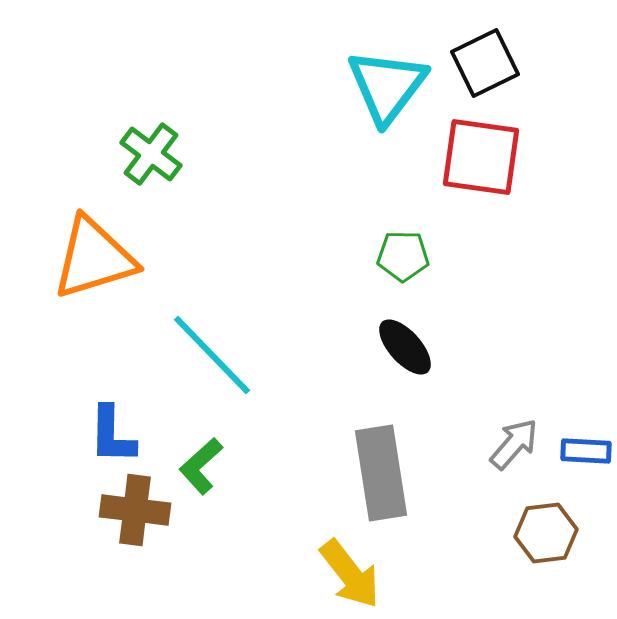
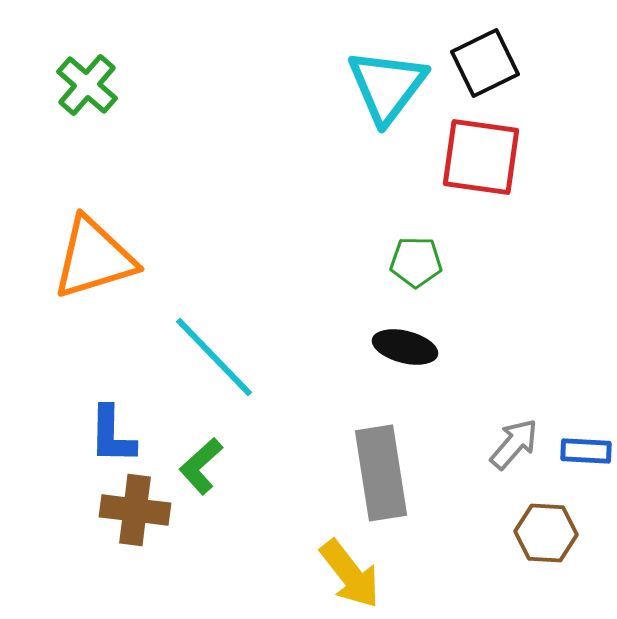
green cross: moved 64 px left, 69 px up; rotated 4 degrees clockwise
green pentagon: moved 13 px right, 6 px down
black ellipse: rotated 34 degrees counterclockwise
cyan line: moved 2 px right, 2 px down
brown hexagon: rotated 10 degrees clockwise
